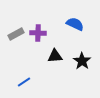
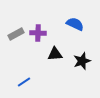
black triangle: moved 2 px up
black star: rotated 18 degrees clockwise
